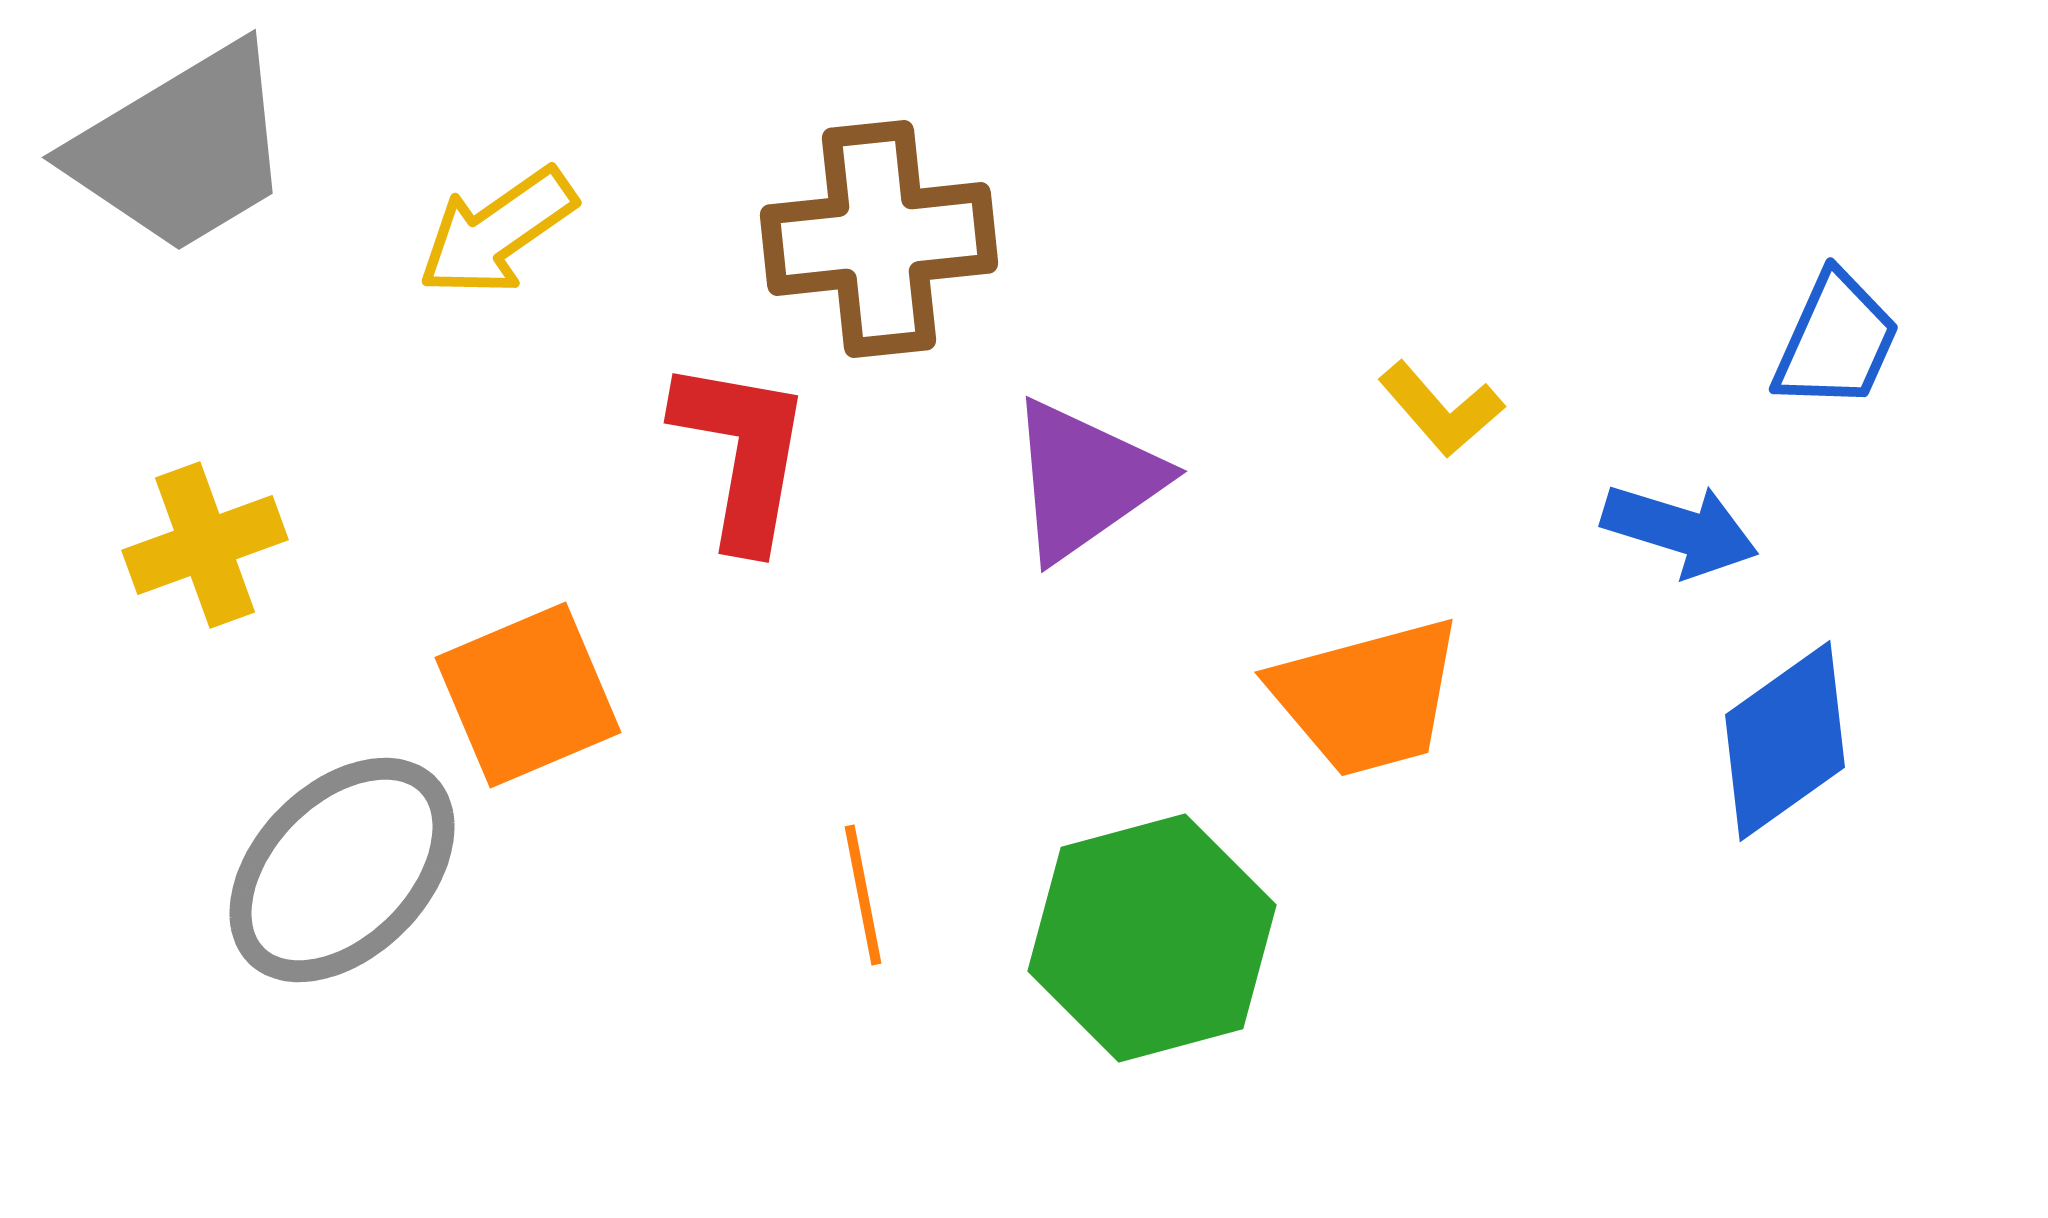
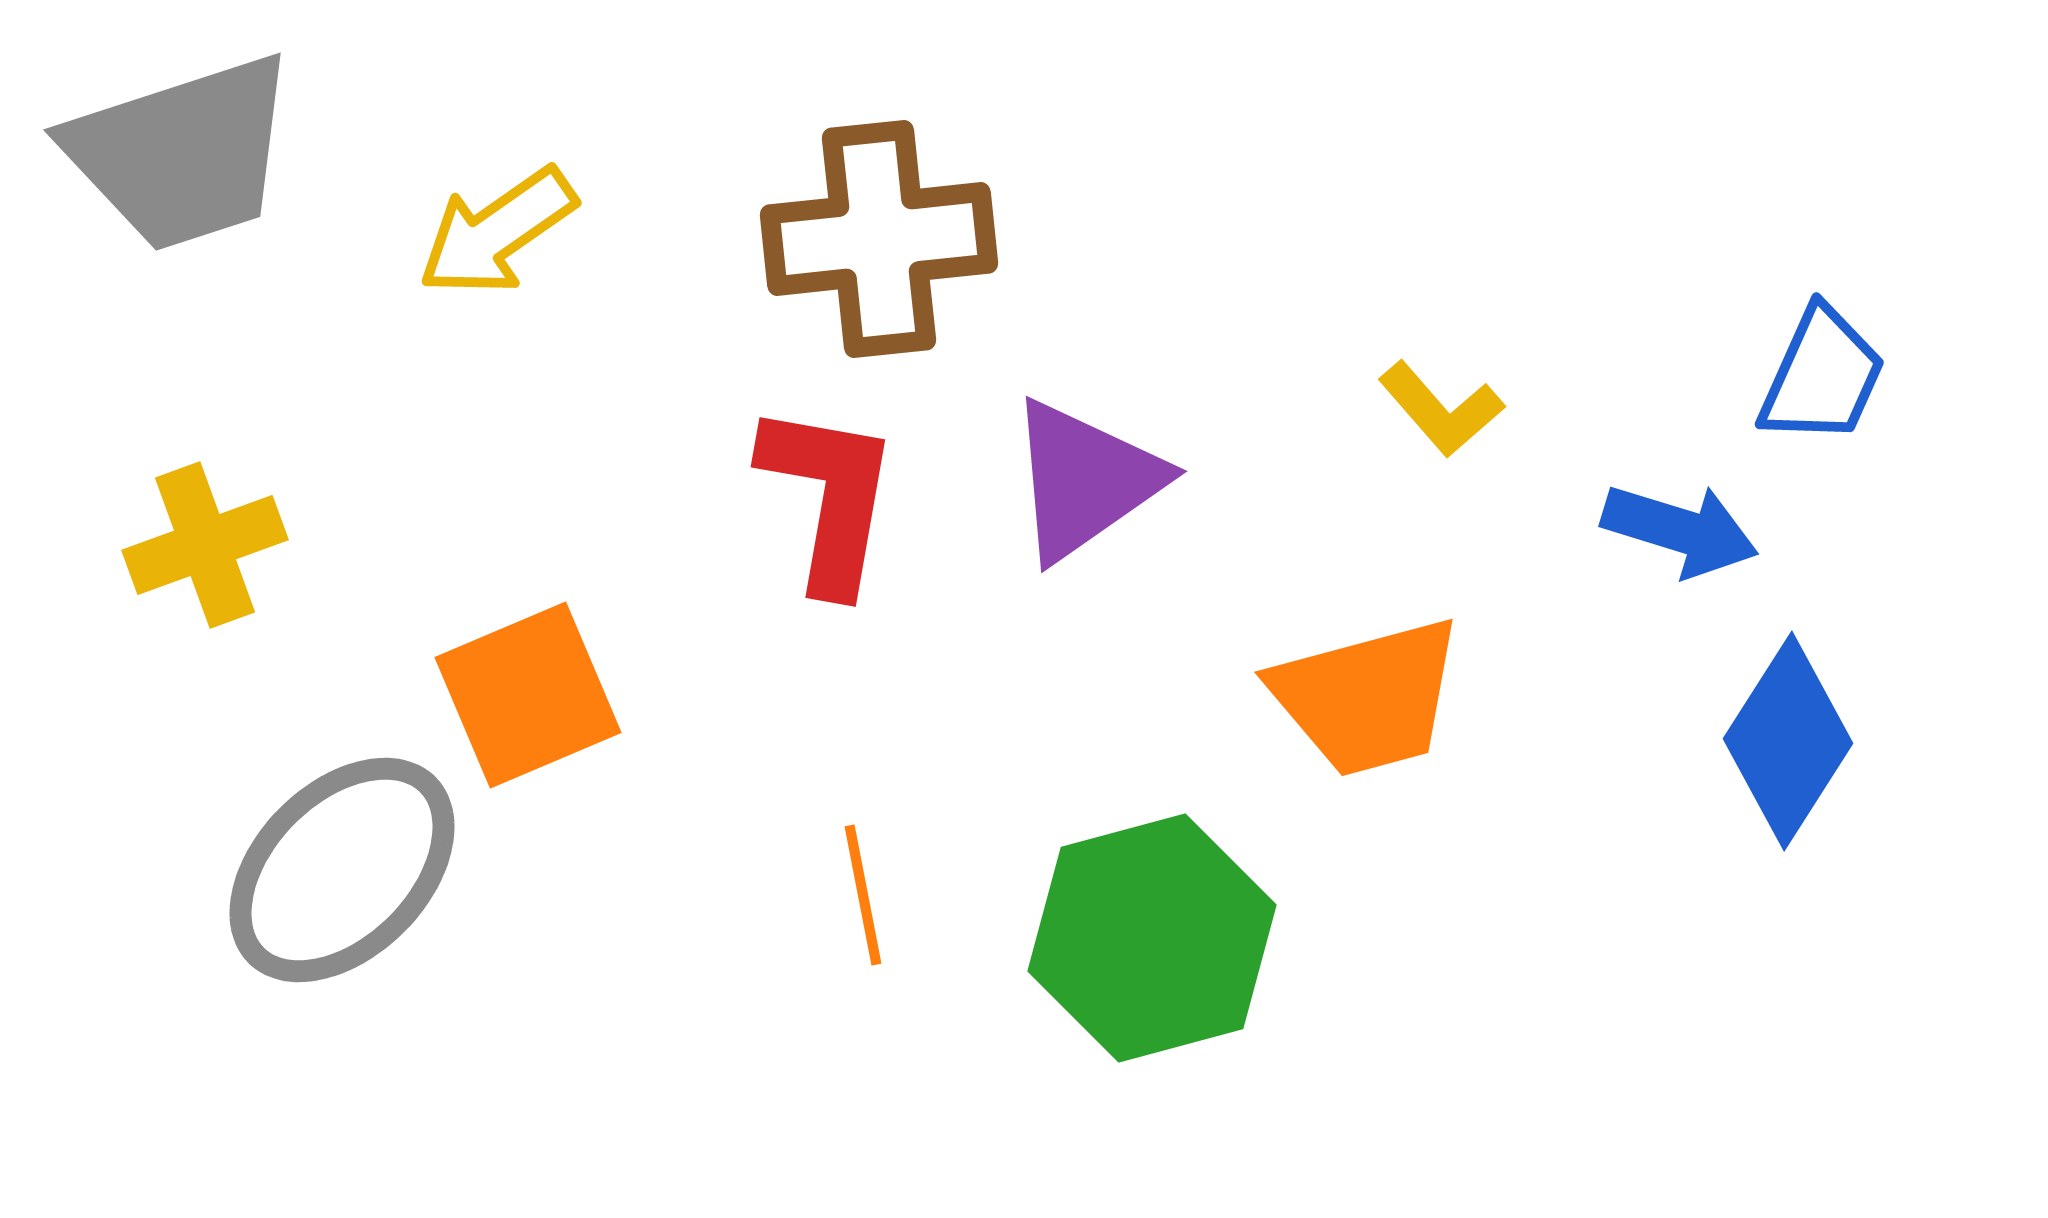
gray trapezoid: moved 4 px down; rotated 13 degrees clockwise
blue trapezoid: moved 14 px left, 35 px down
red L-shape: moved 87 px right, 44 px down
blue diamond: moved 3 px right; rotated 22 degrees counterclockwise
